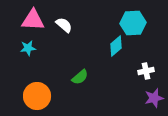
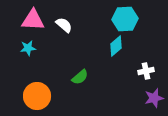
cyan hexagon: moved 8 px left, 4 px up
